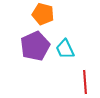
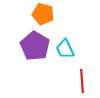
purple pentagon: rotated 16 degrees counterclockwise
red line: moved 3 px left, 1 px up
